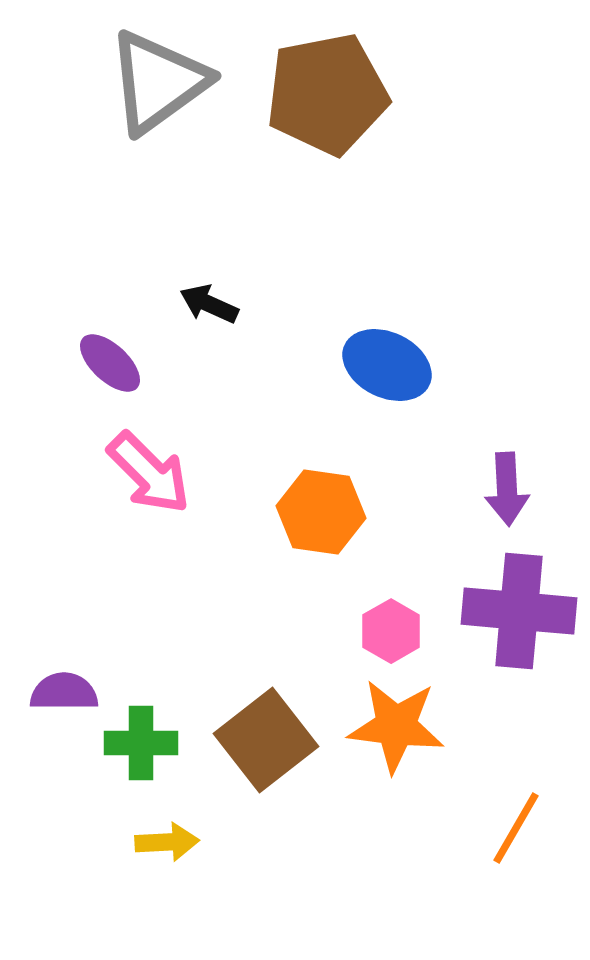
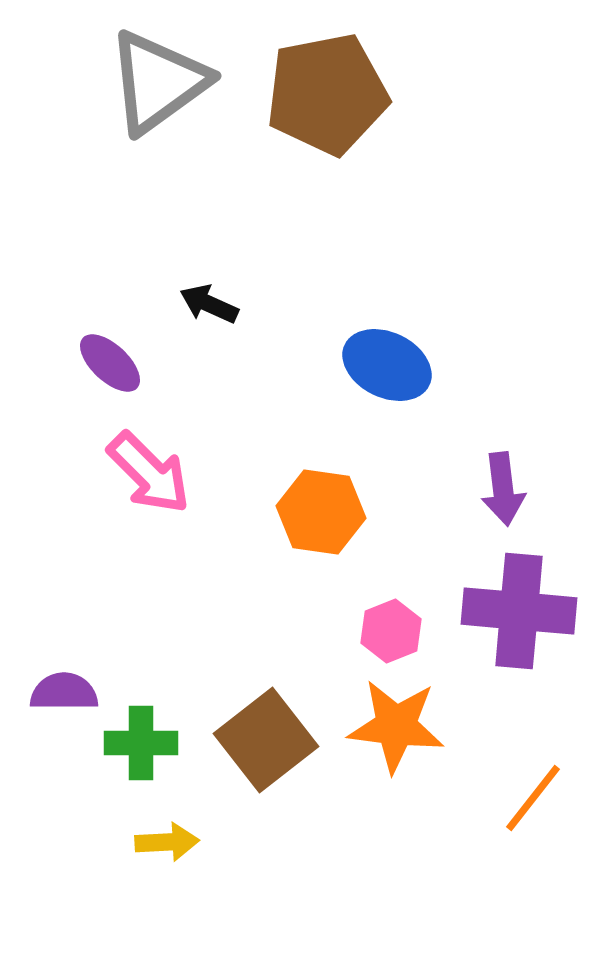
purple arrow: moved 4 px left; rotated 4 degrees counterclockwise
pink hexagon: rotated 8 degrees clockwise
orange line: moved 17 px right, 30 px up; rotated 8 degrees clockwise
